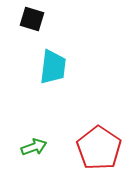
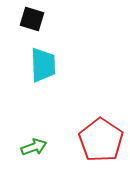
cyan trapezoid: moved 10 px left, 2 px up; rotated 9 degrees counterclockwise
red pentagon: moved 2 px right, 8 px up
